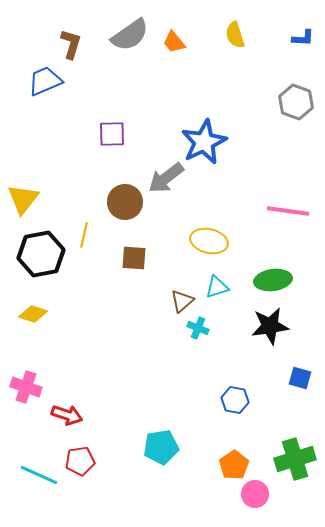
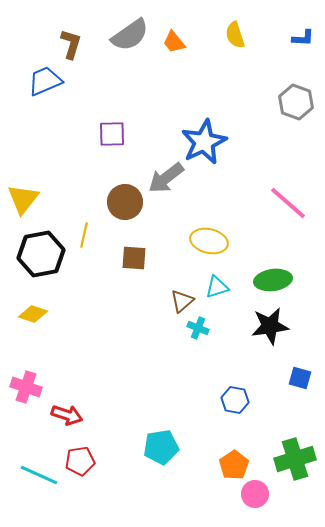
pink line: moved 8 px up; rotated 33 degrees clockwise
